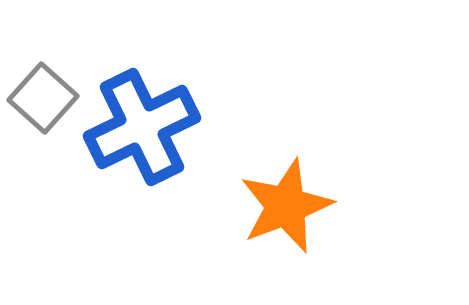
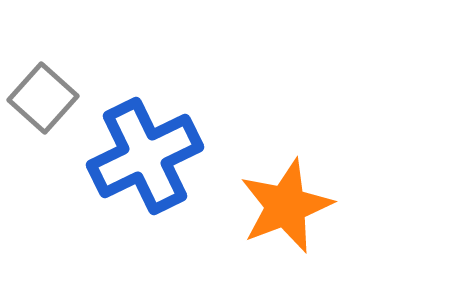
blue cross: moved 3 px right, 29 px down
